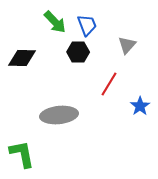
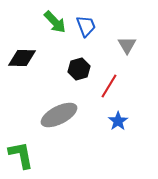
blue trapezoid: moved 1 px left, 1 px down
gray triangle: rotated 12 degrees counterclockwise
black hexagon: moved 1 px right, 17 px down; rotated 15 degrees counterclockwise
red line: moved 2 px down
blue star: moved 22 px left, 15 px down
gray ellipse: rotated 21 degrees counterclockwise
green L-shape: moved 1 px left, 1 px down
